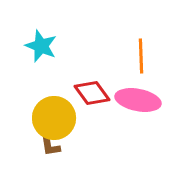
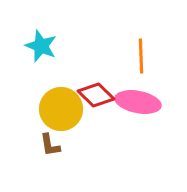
red diamond: moved 4 px right, 2 px down; rotated 9 degrees counterclockwise
pink ellipse: moved 2 px down
yellow circle: moved 7 px right, 9 px up
